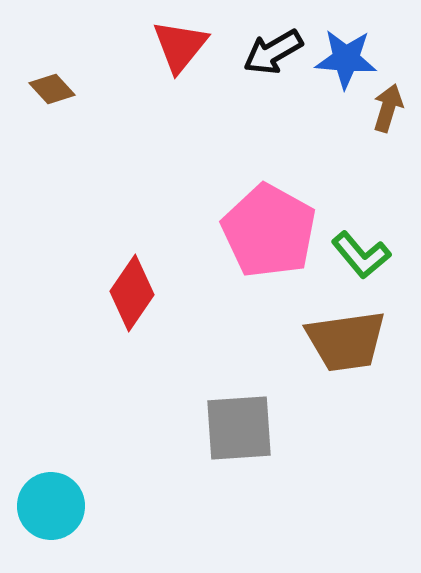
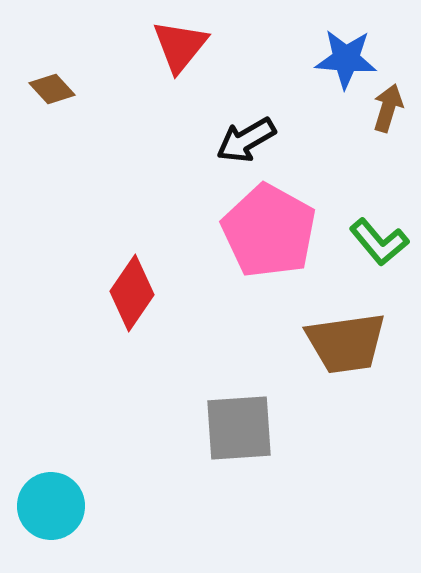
black arrow: moved 27 px left, 88 px down
green L-shape: moved 18 px right, 13 px up
brown trapezoid: moved 2 px down
